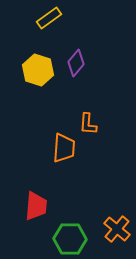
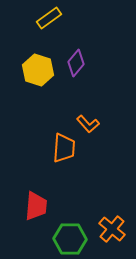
orange L-shape: rotated 45 degrees counterclockwise
orange cross: moved 5 px left
